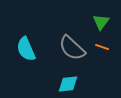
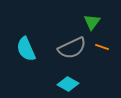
green triangle: moved 9 px left
gray semicircle: rotated 68 degrees counterclockwise
cyan diamond: rotated 35 degrees clockwise
